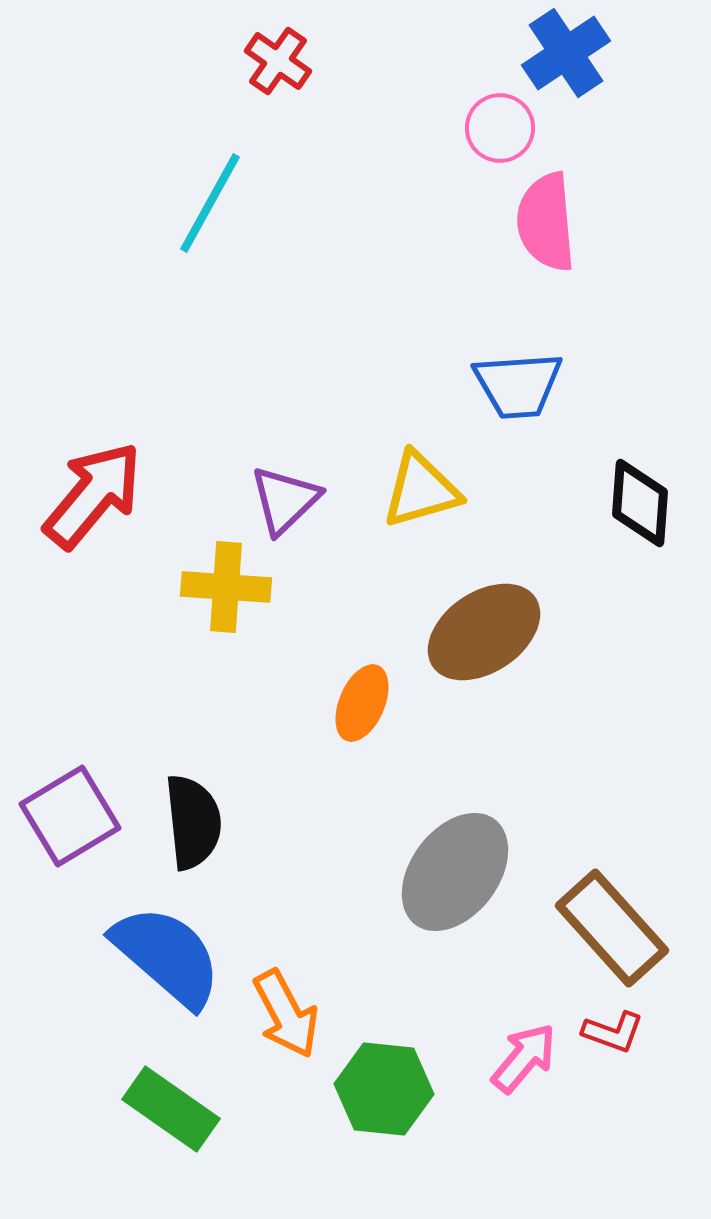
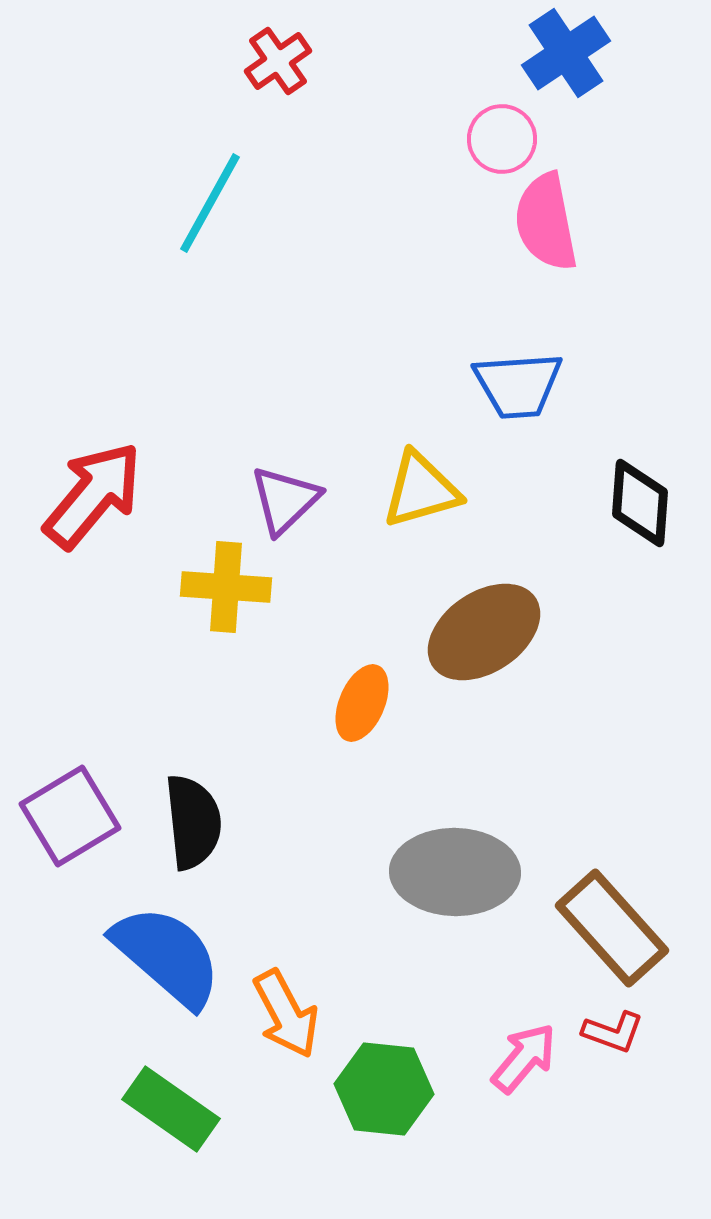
red cross: rotated 20 degrees clockwise
pink circle: moved 2 px right, 11 px down
pink semicircle: rotated 6 degrees counterclockwise
gray ellipse: rotated 54 degrees clockwise
